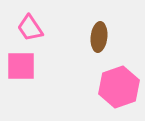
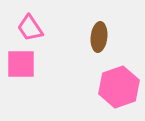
pink square: moved 2 px up
